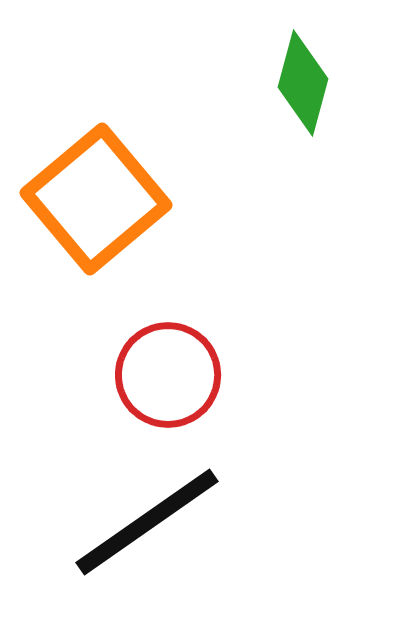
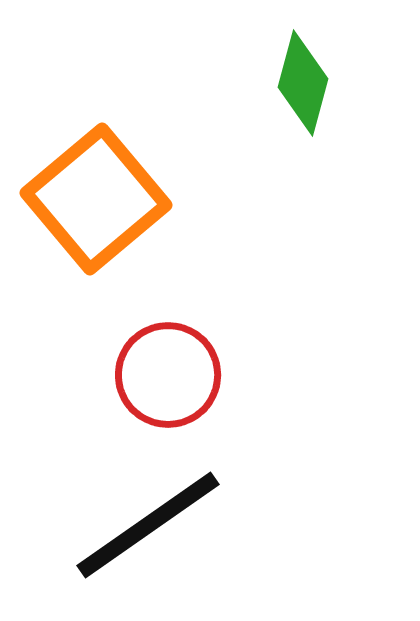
black line: moved 1 px right, 3 px down
